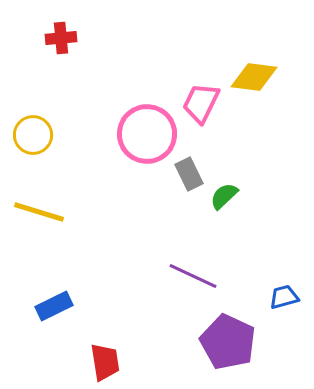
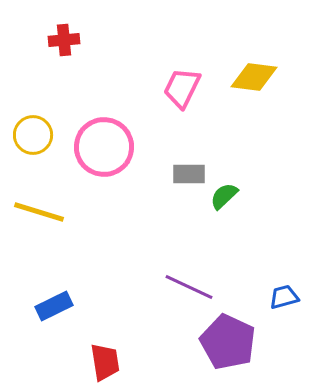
red cross: moved 3 px right, 2 px down
pink trapezoid: moved 19 px left, 15 px up
pink circle: moved 43 px left, 13 px down
gray rectangle: rotated 64 degrees counterclockwise
purple line: moved 4 px left, 11 px down
